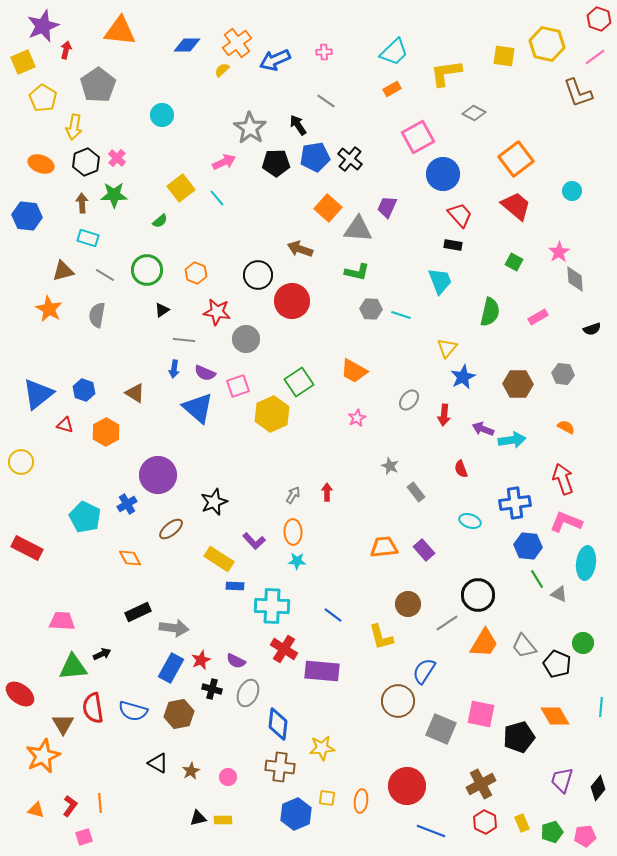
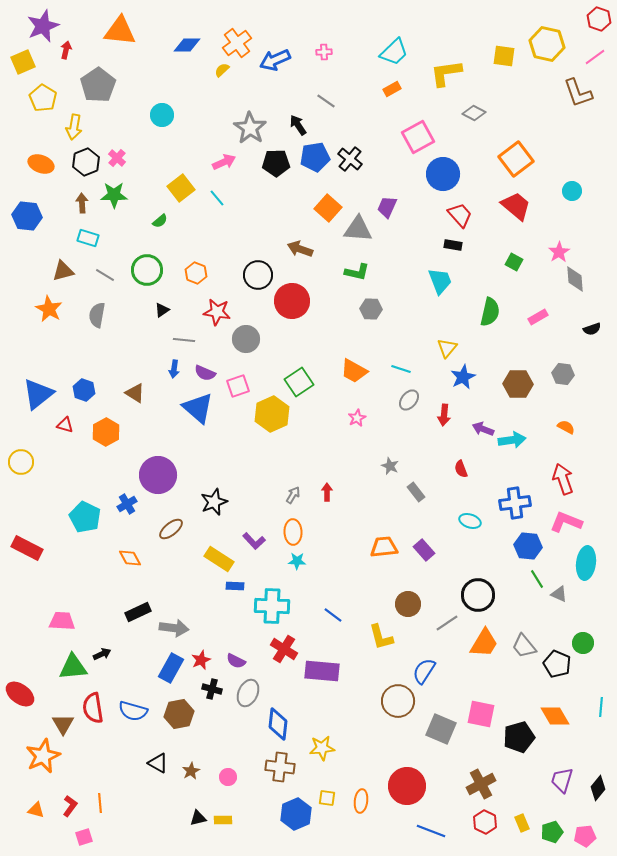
cyan line at (401, 315): moved 54 px down
